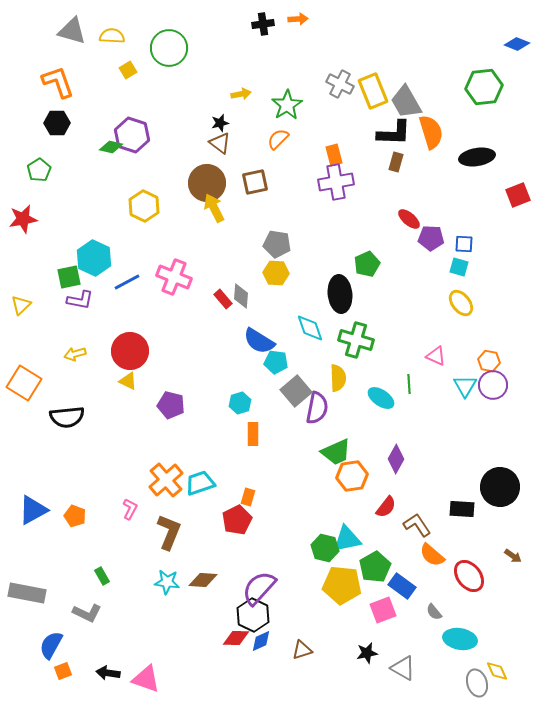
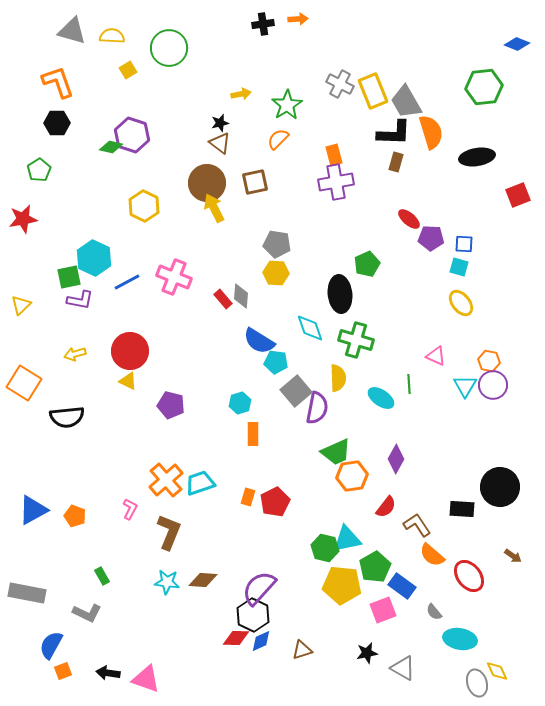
red pentagon at (237, 520): moved 38 px right, 18 px up
